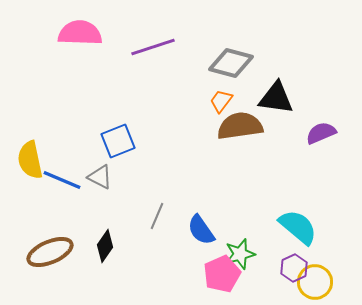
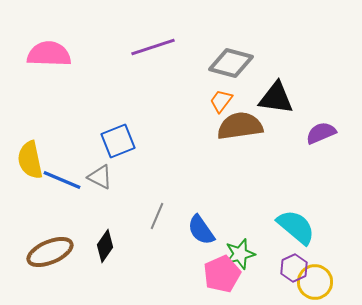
pink semicircle: moved 31 px left, 21 px down
cyan semicircle: moved 2 px left
